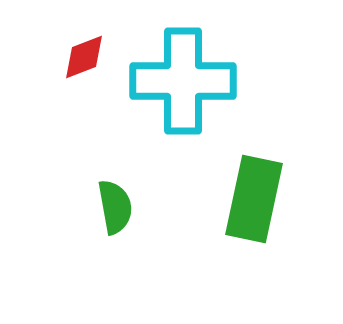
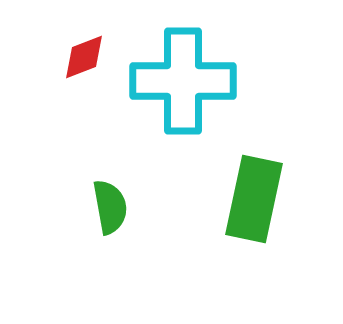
green semicircle: moved 5 px left
